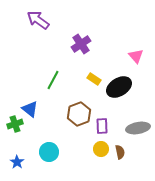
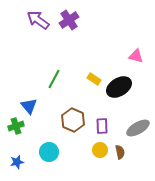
purple cross: moved 12 px left, 24 px up
pink triangle: rotated 35 degrees counterclockwise
green line: moved 1 px right, 1 px up
blue triangle: moved 1 px left, 3 px up; rotated 12 degrees clockwise
brown hexagon: moved 6 px left, 6 px down; rotated 15 degrees counterclockwise
green cross: moved 1 px right, 2 px down
gray ellipse: rotated 20 degrees counterclockwise
yellow circle: moved 1 px left, 1 px down
blue star: rotated 24 degrees clockwise
